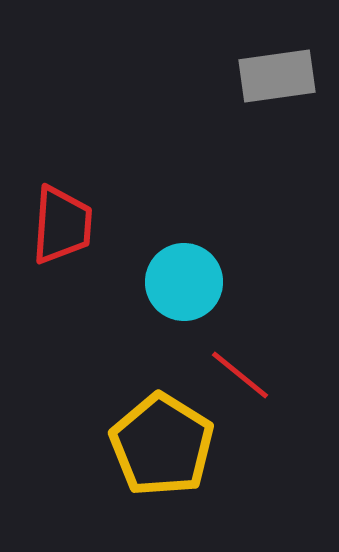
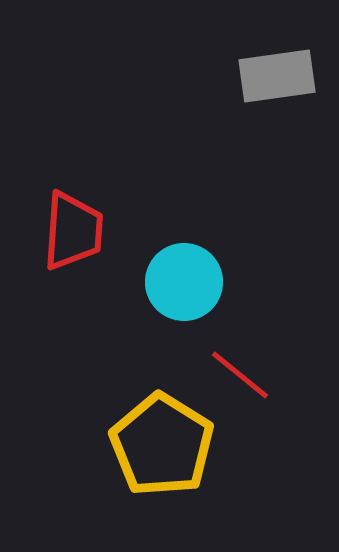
red trapezoid: moved 11 px right, 6 px down
